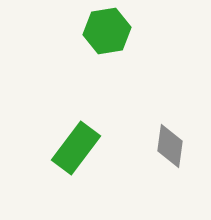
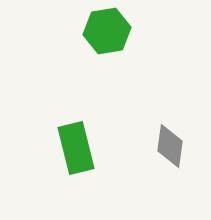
green rectangle: rotated 51 degrees counterclockwise
